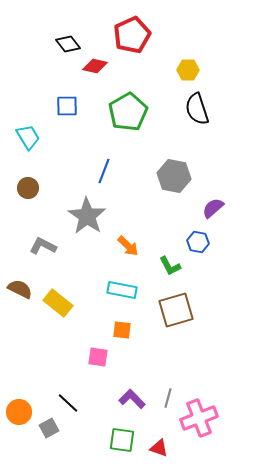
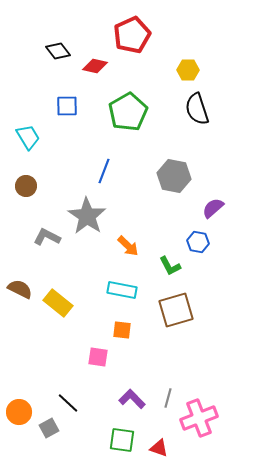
black diamond: moved 10 px left, 7 px down
brown circle: moved 2 px left, 2 px up
gray L-shape: moved 4 px right, 9 px up
